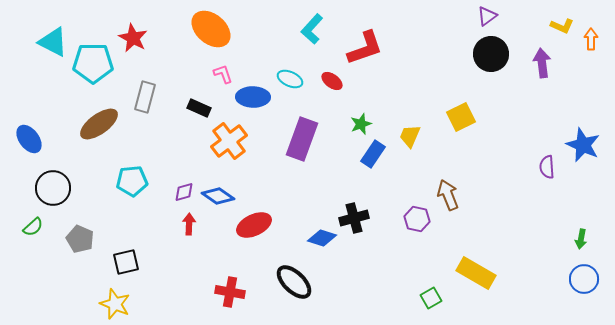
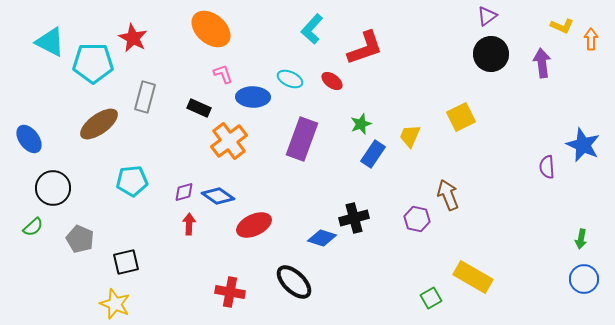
cyan triangle at (53, 42): moved 3 px left
yellow rectangle at (476, 273): moved 3 px left, 4 px down
